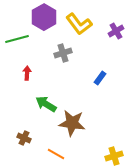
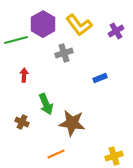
purple hexagon: moved 1 px left, 7 px down
yellow L-shape: moved 1 px down
green line: moved 1 px left, 1 px down
gray cross: moved 1 px right
red arrow: moved 3 px left, 2 px down
blue rectangle: rotated 32 degrees clockwise
green arrow: rotated 145 degrees counterclockwise
brown cross: moved 2 px left, 16 px up
orange line: rotated 54 degrees counterclockwise
